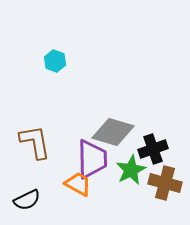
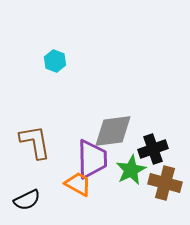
gray diamond: moved 1 px up; rotated 24 degrees counterclockwise
